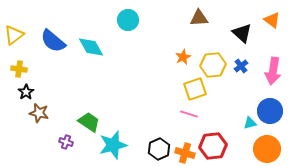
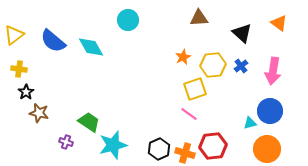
orange triangle: moved 7 px right, 3 px down
pink line: rotated 18 degrees clockwise
